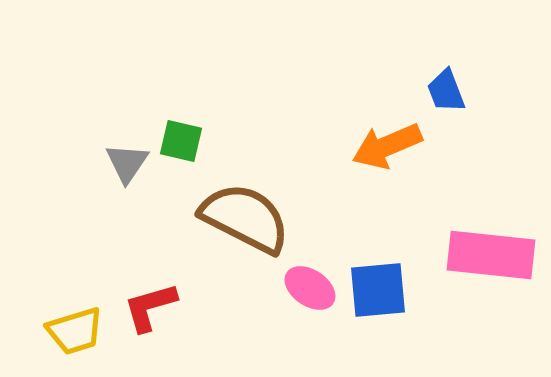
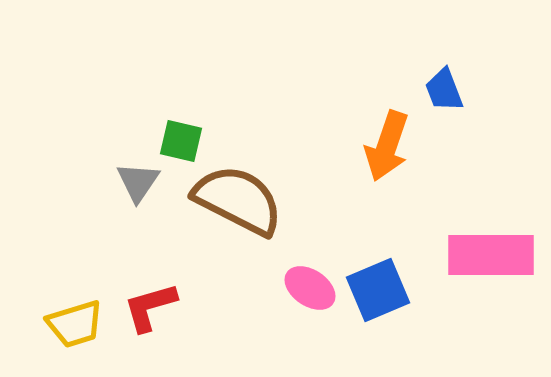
blue trapezoid: moved 2 px left, 1 px up
orange arrow: rotated 48 degrees counterclockwise
gray triangle: moved 11 px right, 19 px down
brown semicircle: moved 7 px left, 18 px up
pink rectangle: rotated 6 degrees counterclockwise
blue square: rotated 18 degrees counterclockwise
yellow trapezoid: moved 7 px up
